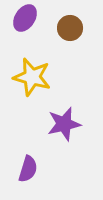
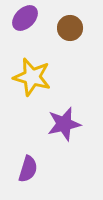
purple ellipse: rotated 12 degrees clockwise
